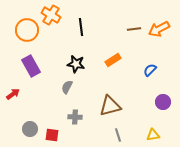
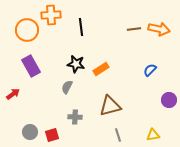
orange cross: rotated 36 degrees counterclockwise
orange arrow: rotated 140 degrees counterclockwise
orange rectangle: moved 12 px left, 9 px down
purple circle: moved 6 px right, 2 px up
gray circle: moved 3 px down
red square: rotated 24 degrees counterclockwise
